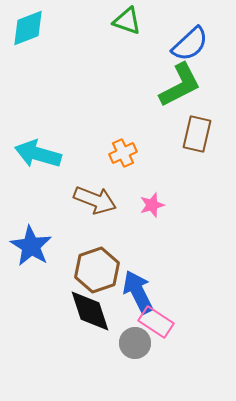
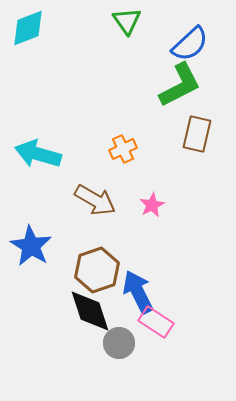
green triangle: rotated 36 degrees clockwise
orange cross: moved 4 px up
brown arrow: rotated 9 degrees clockwise
pink star: rotated 10 degrees counterclockwise
gray circle: moved 16 px left
